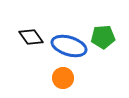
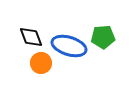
black diamond: rotated 15 degrees clockwise
orange circle: moved 22 px left, 15 px up
